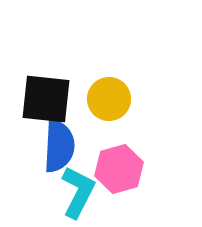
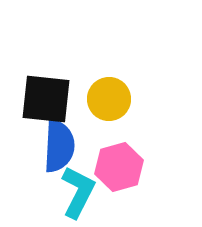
pink hexagon: moved 2 px up
